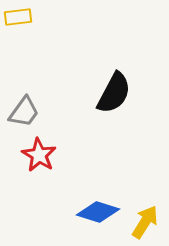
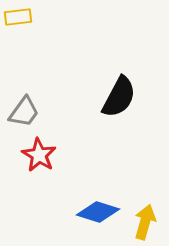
black semicircle: moved 5 px right, 4 px down
yellow arrow: rotated 16 degrees counterclockwise
